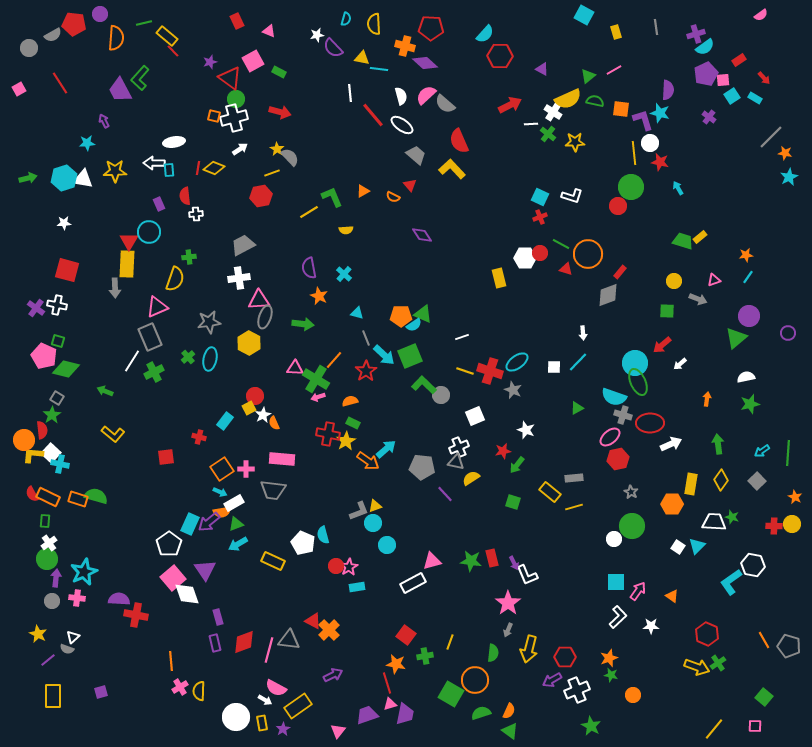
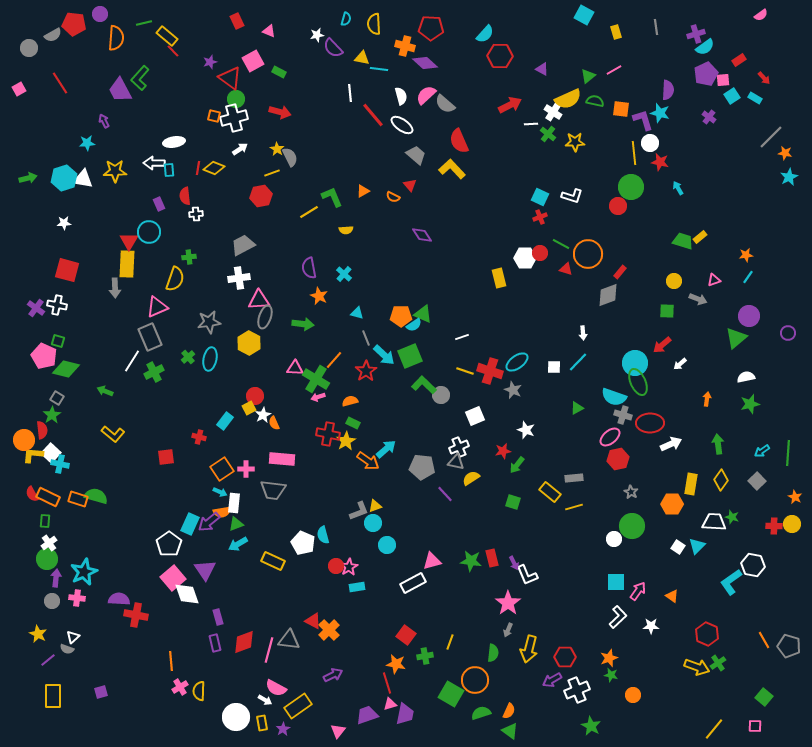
gray semicircle at (290, 157): rotated 18 degrees clockwise
white rectangle at (234, 503): rotated 54 degrees counterclockwise
